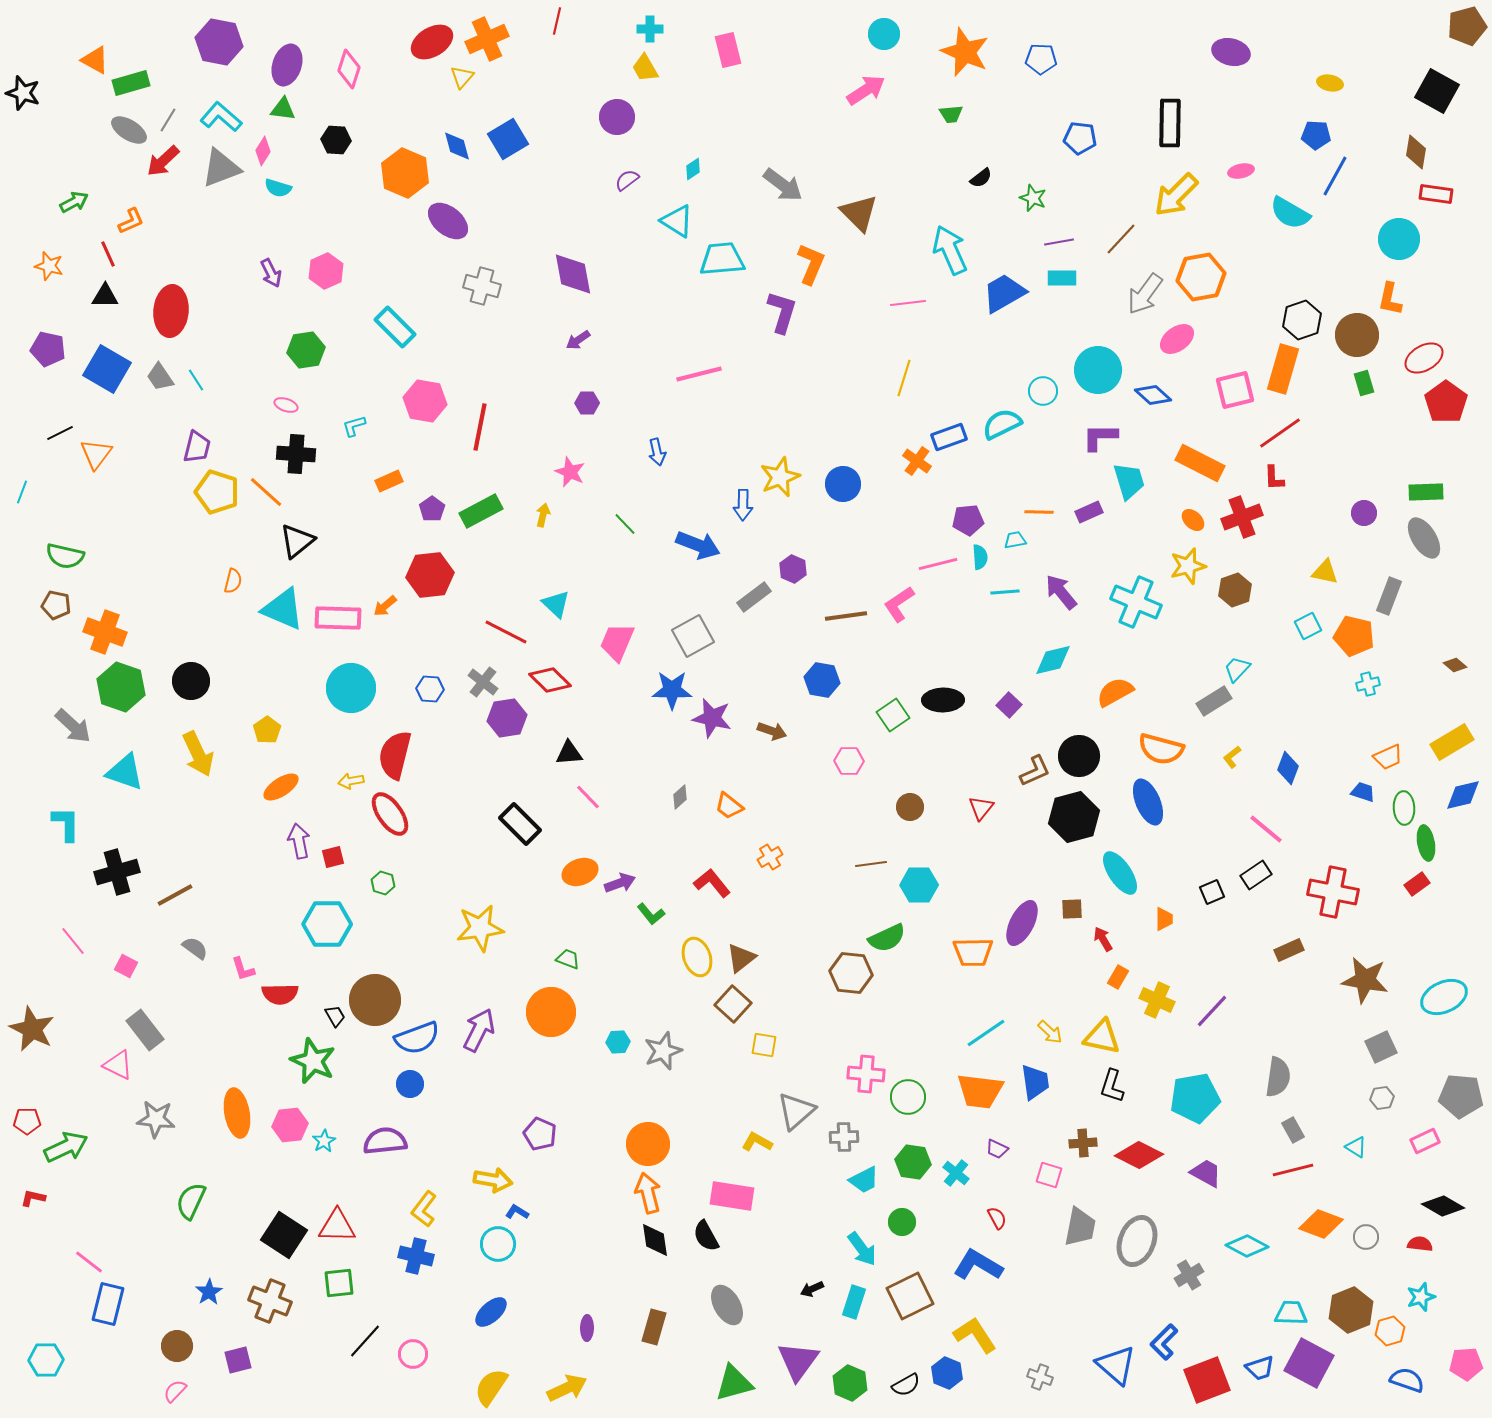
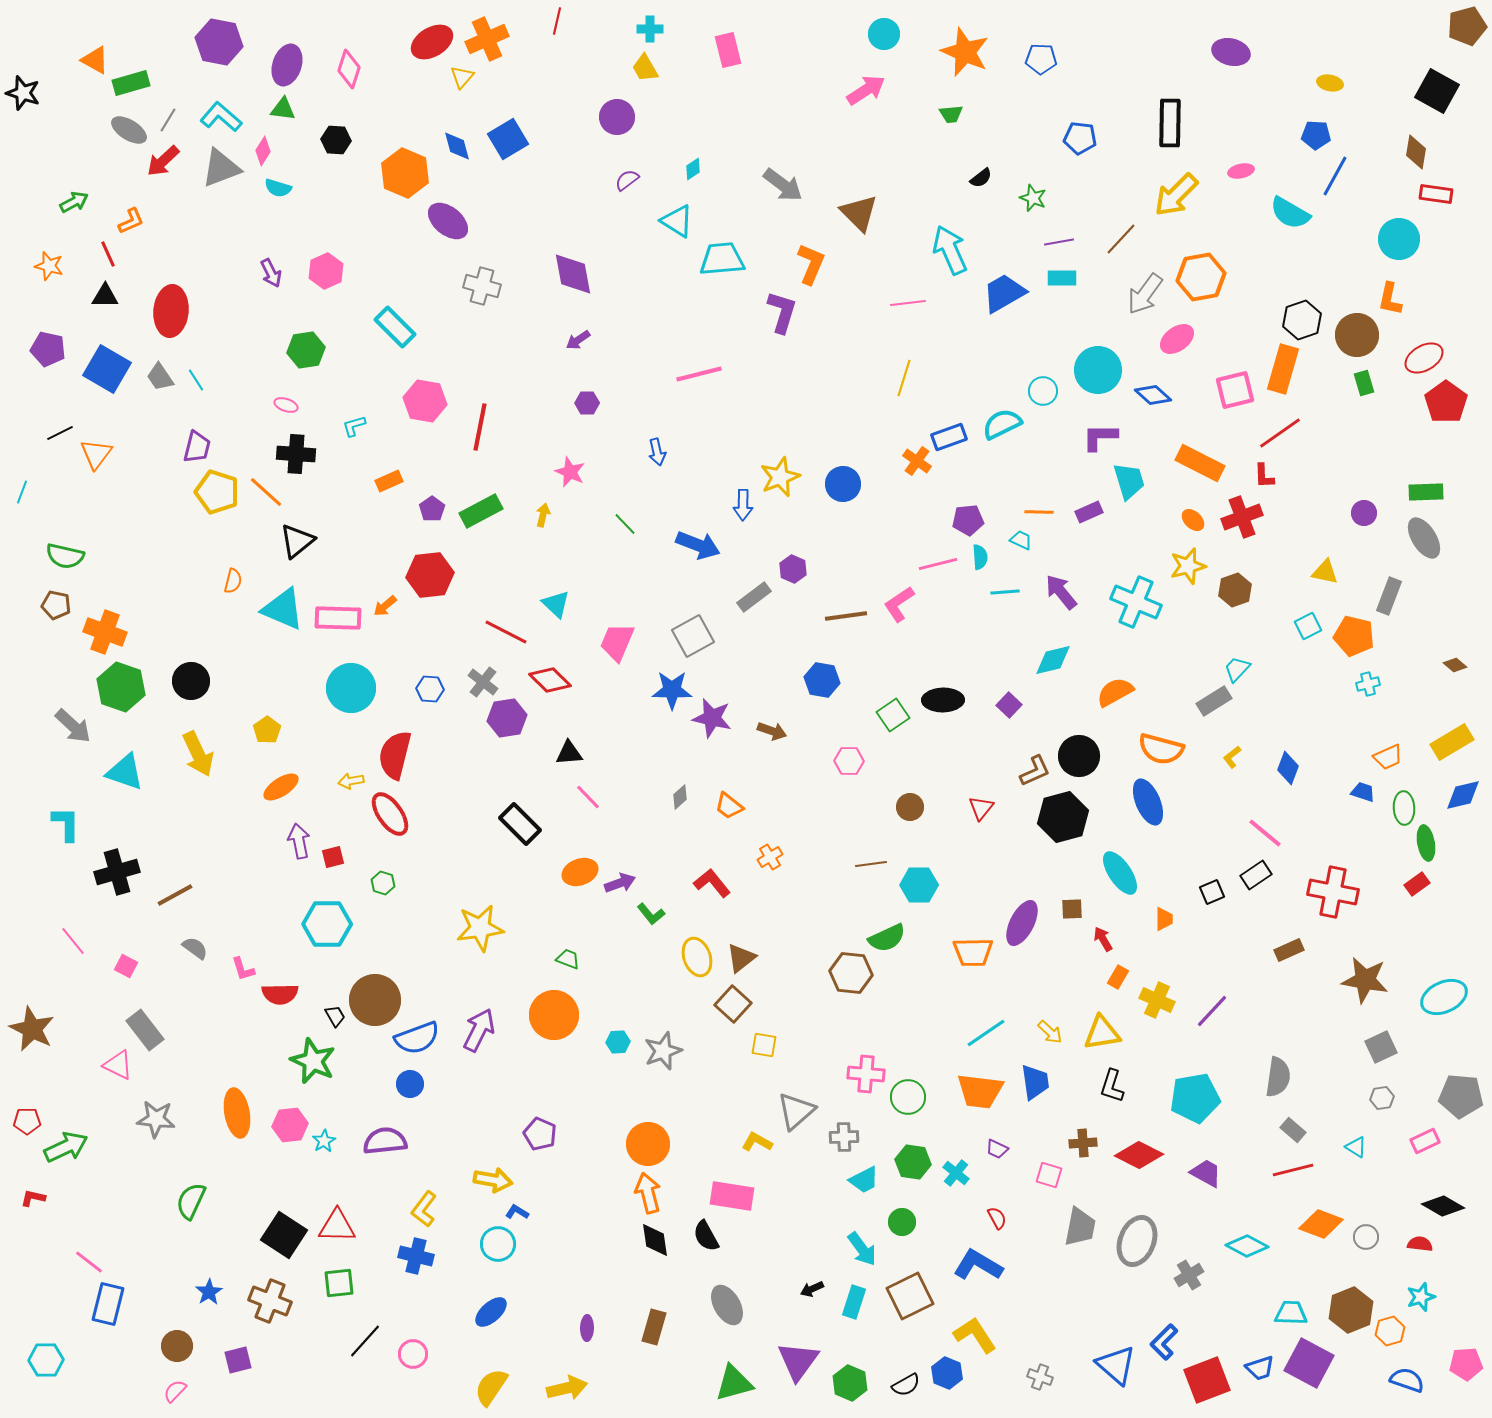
red L-shape at (1274, 478): moved 10 px left, 2 px up
cyan trapezoid at (1015, 540): moved 6 px right; rotated 35 degrees clockwise
black hexagon at (1074, 817): moved 11 px left
pink line at (1266, 829): moved 1 px left, 4 px down
orange circle at (551, 1012): moved 3 px right, 3 px down
yellow triangle at (1102, 1037): moved 4 px up; rotated 21 degrees counterclockwise
gray rectangle at (1293, 1130): rotated 20 degrees counterclockwise
yellow arrow at (567, 1388): rotated 12 degrees clockwise
